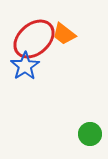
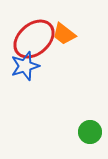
blue star: rotated 16 degrees clockwise
green circle: moved 2 px up
